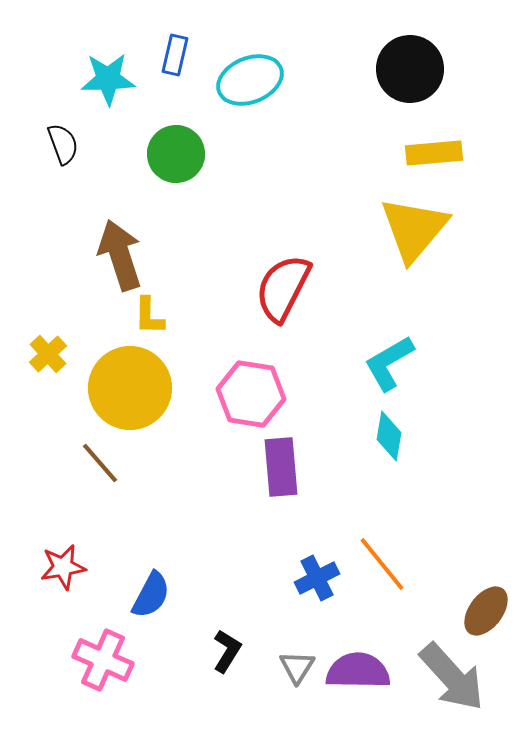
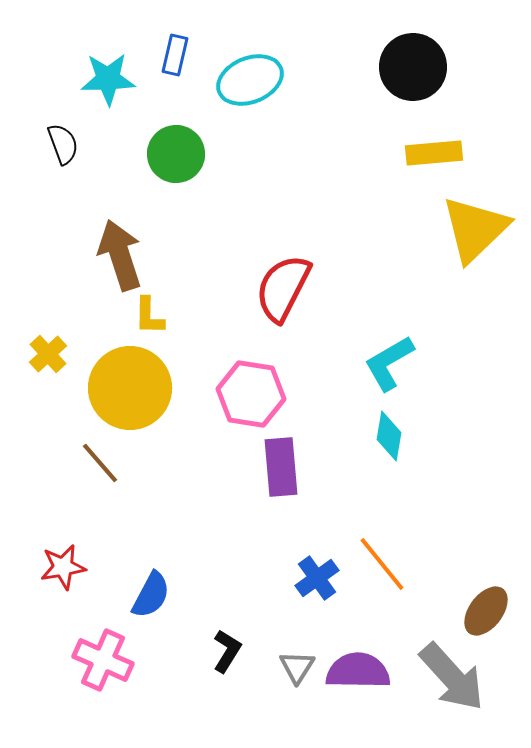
black circle: moved 3 px right, 2 px up
yellow triangle: moved 61 px right; rotated 6 degrees clockwise
blue cross: rotated 9 degrees counterclockwise
